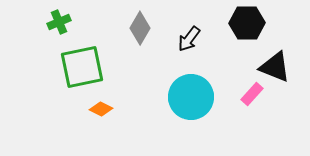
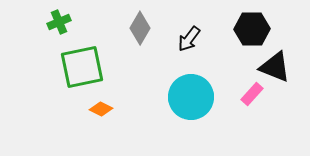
black hexagon: moved 5 px right, 6 px down
